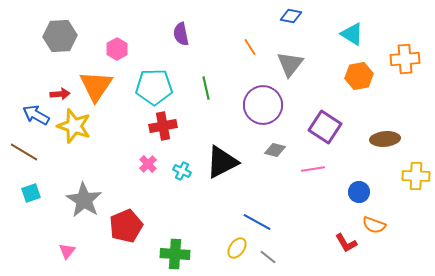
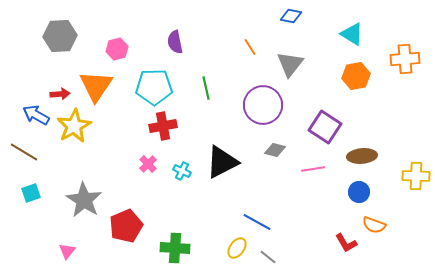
purple semicircle: moved 6 px left, 8 px down
pink hexagon: rotated 15 degrees clockwise
orange hexagon: moved 3 px left
yellow star: rotated 24 degrees clockwise
brown ellipse: moved 23 px left, 17 px down
green cross: moved 6 px up
